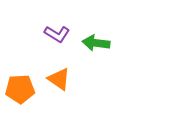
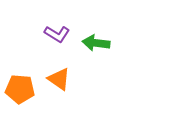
orange pentagon: rotated 8 degrees clockwise
